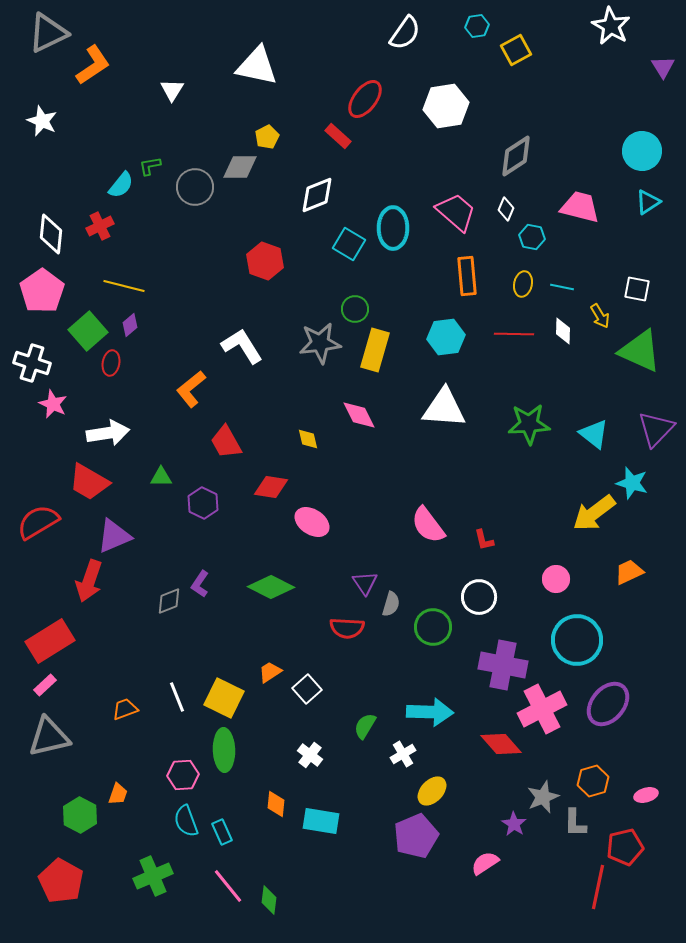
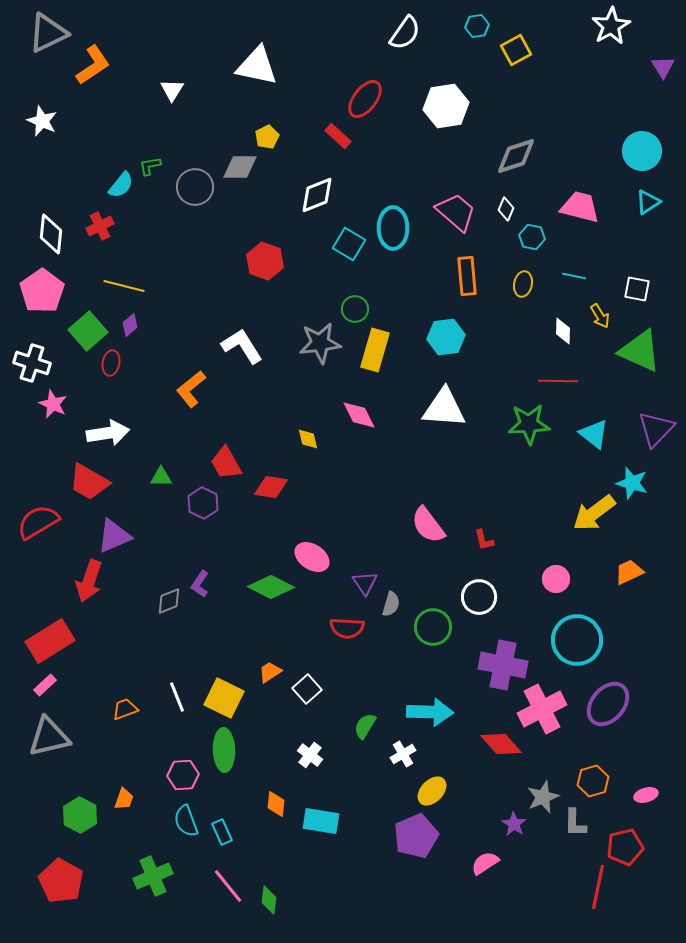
white star at (611, 26): rotated 12 degrees clockwise
gray diamond at (516, 156): rotated 15 degrees clockwise
cyan line at (562, 287): moved 12 px right, 11 px up
red line at (514, 334): moved 44 px right, 47 px down
red trapezoid at (226, 442): moved 21 px down
pink ellipse at (312, 522): moved 35 px down
orange trapezoid at (118, 794): moved 6 px right, 5 px down
